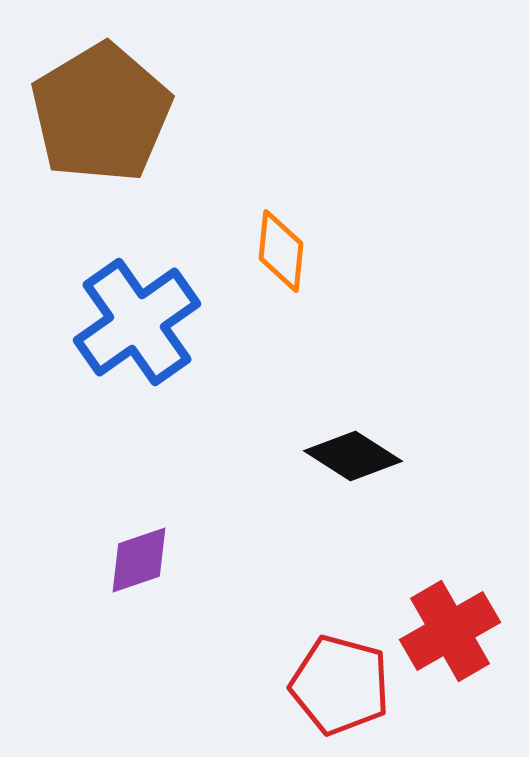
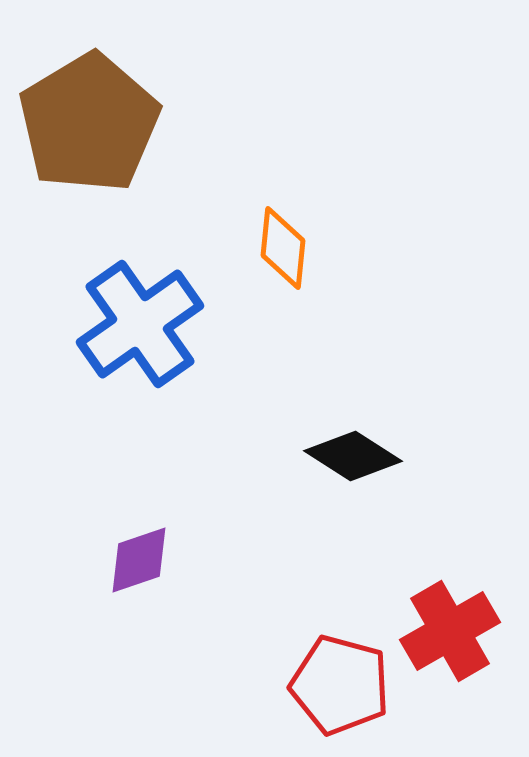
brown pentagon: moved 12 px left, 10 px down
orange diamond: moved 2 px right, 3 px up
blue cross: moved 3 px right, 2 px down
